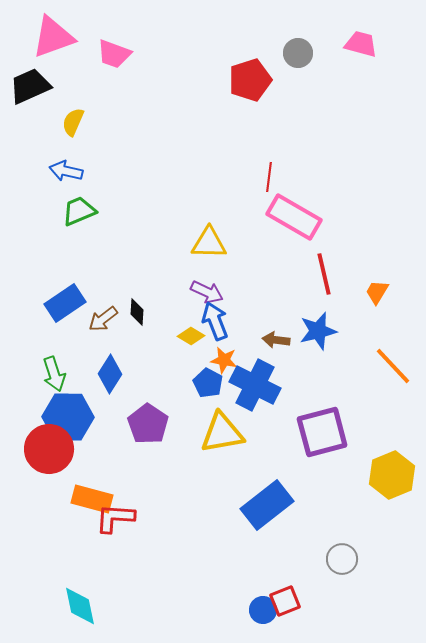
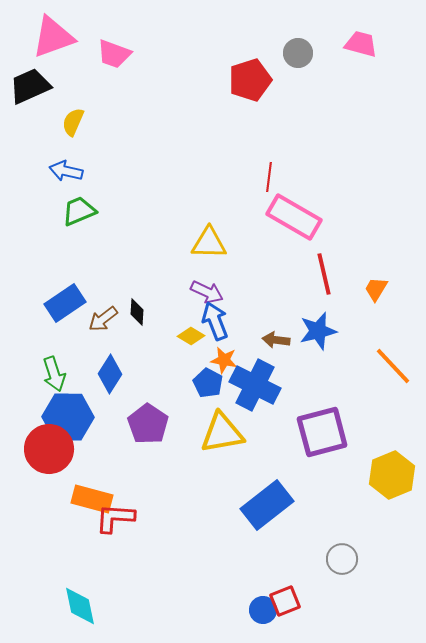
orange trapezoid at (377, 292): moved 1 px left, 3 px up
